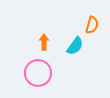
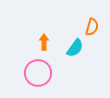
orange semicircle: moved 2 px down
cyan semicircle: moved 2 px down
